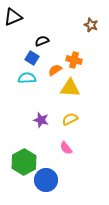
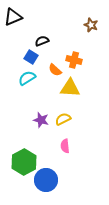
blue square: moved 1 px left, 1 px up
orange semicircle: rotated 104 degrees counterclockwise
cyan semicircle: rotated 30 degrees counterclockwise
yellow semicircle: moved 7 px left
pink semicircle: moved 1 px left, 2 px up; rotated 32 degrees clockwise
